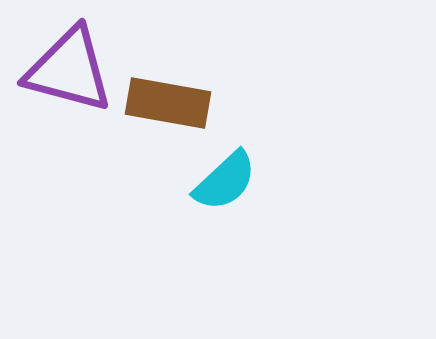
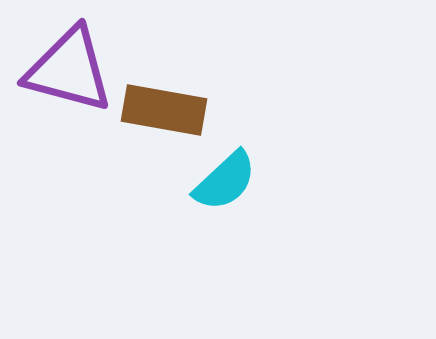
brown rectangle: moved 4 px left, 7 px down
